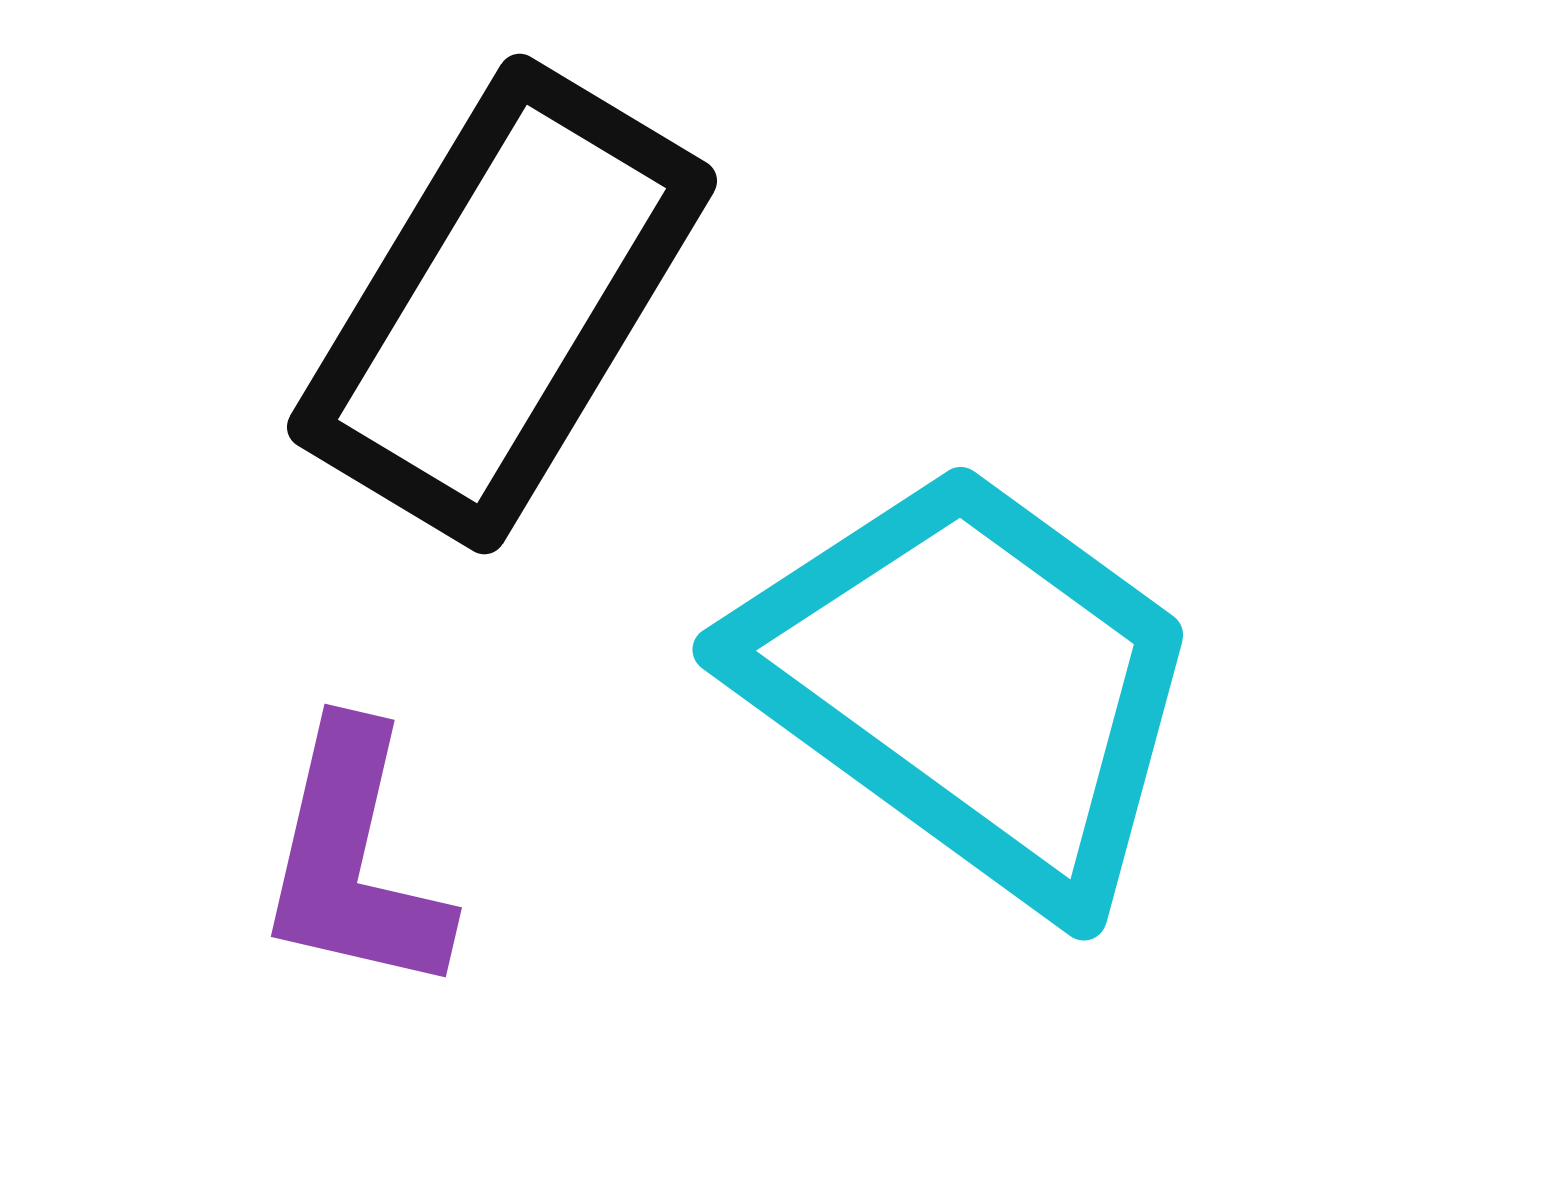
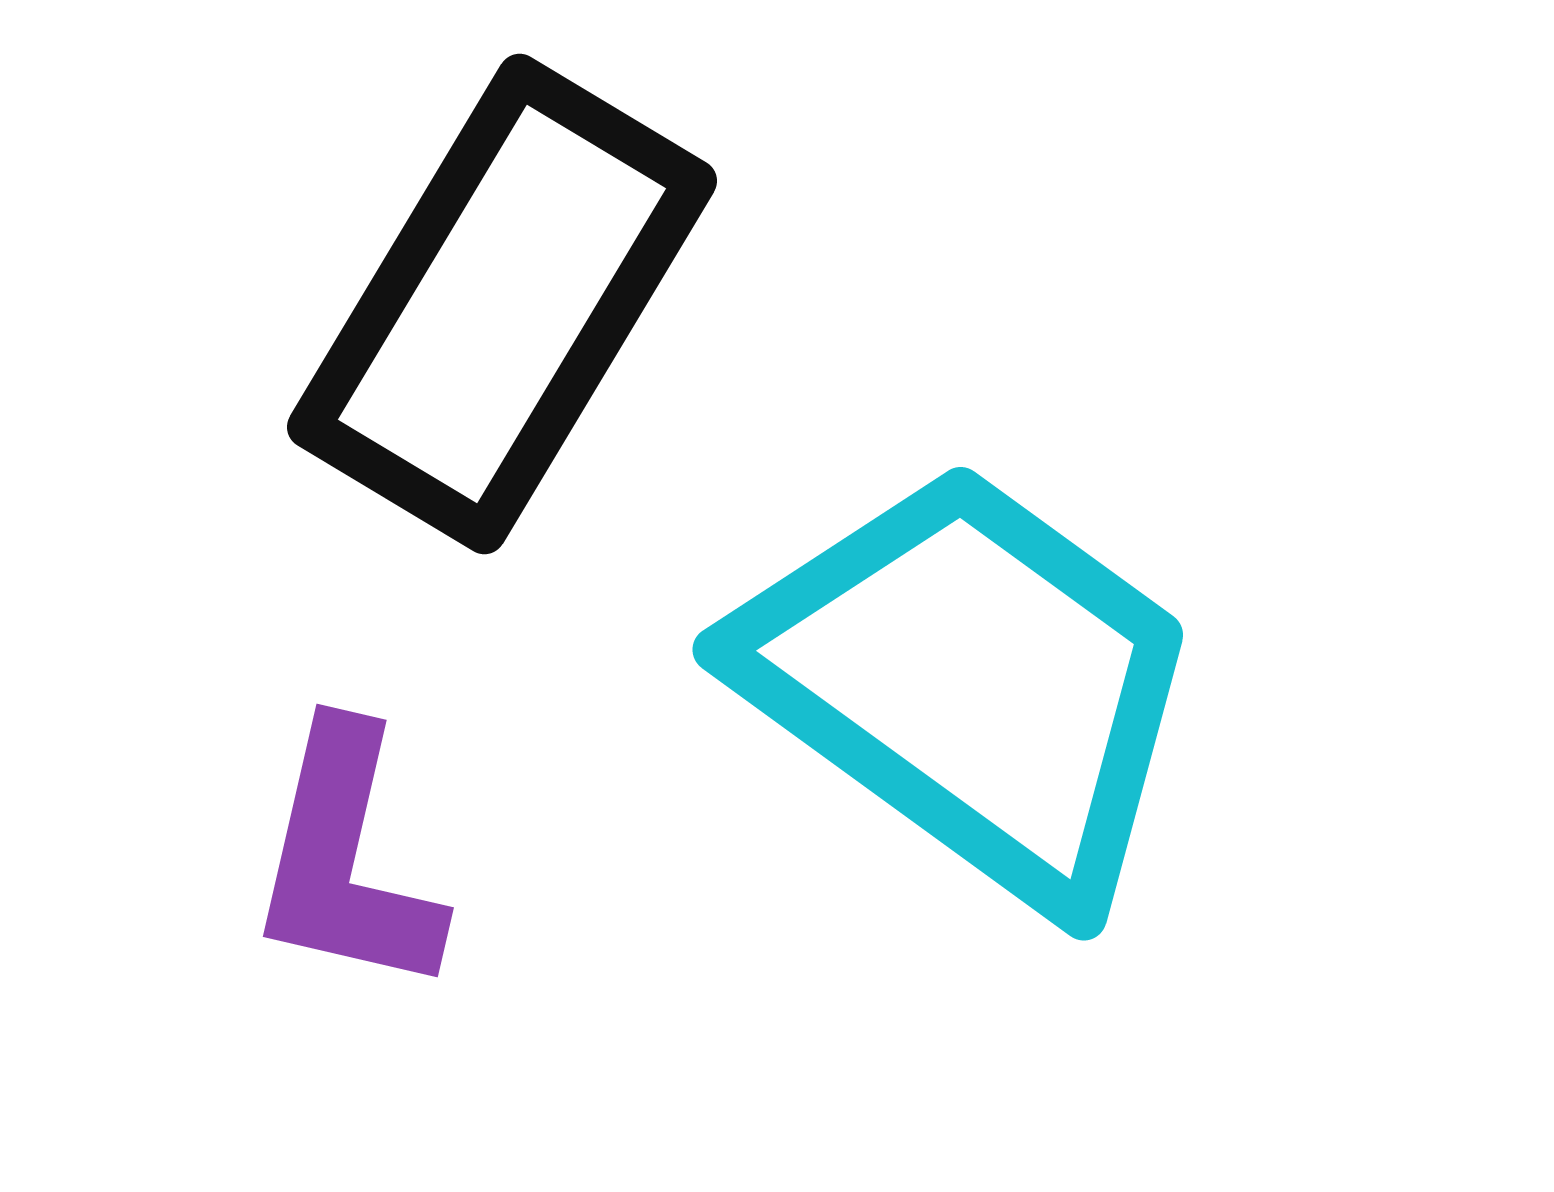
purple L-shape: moved 8 px left
